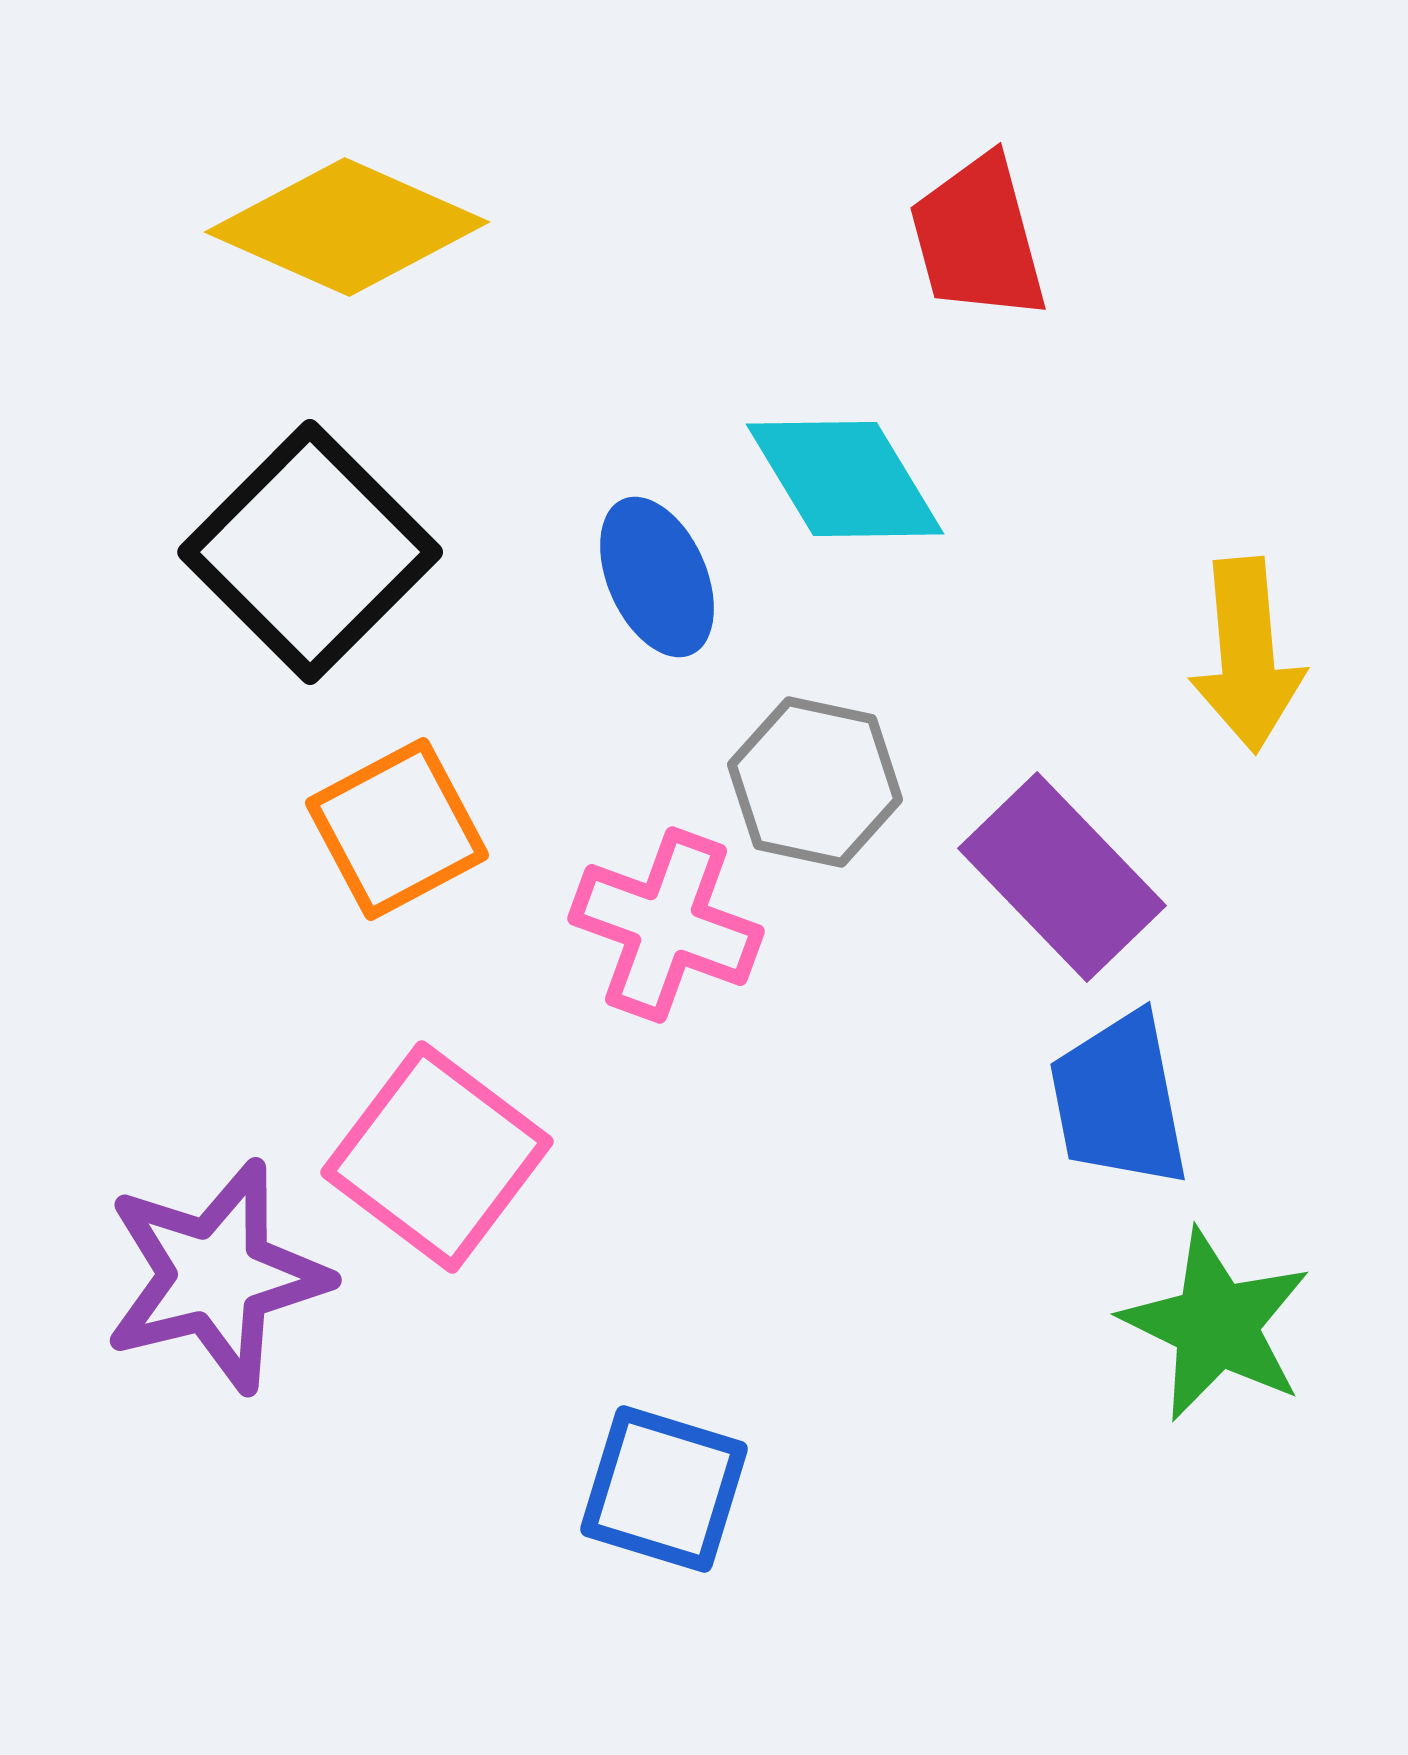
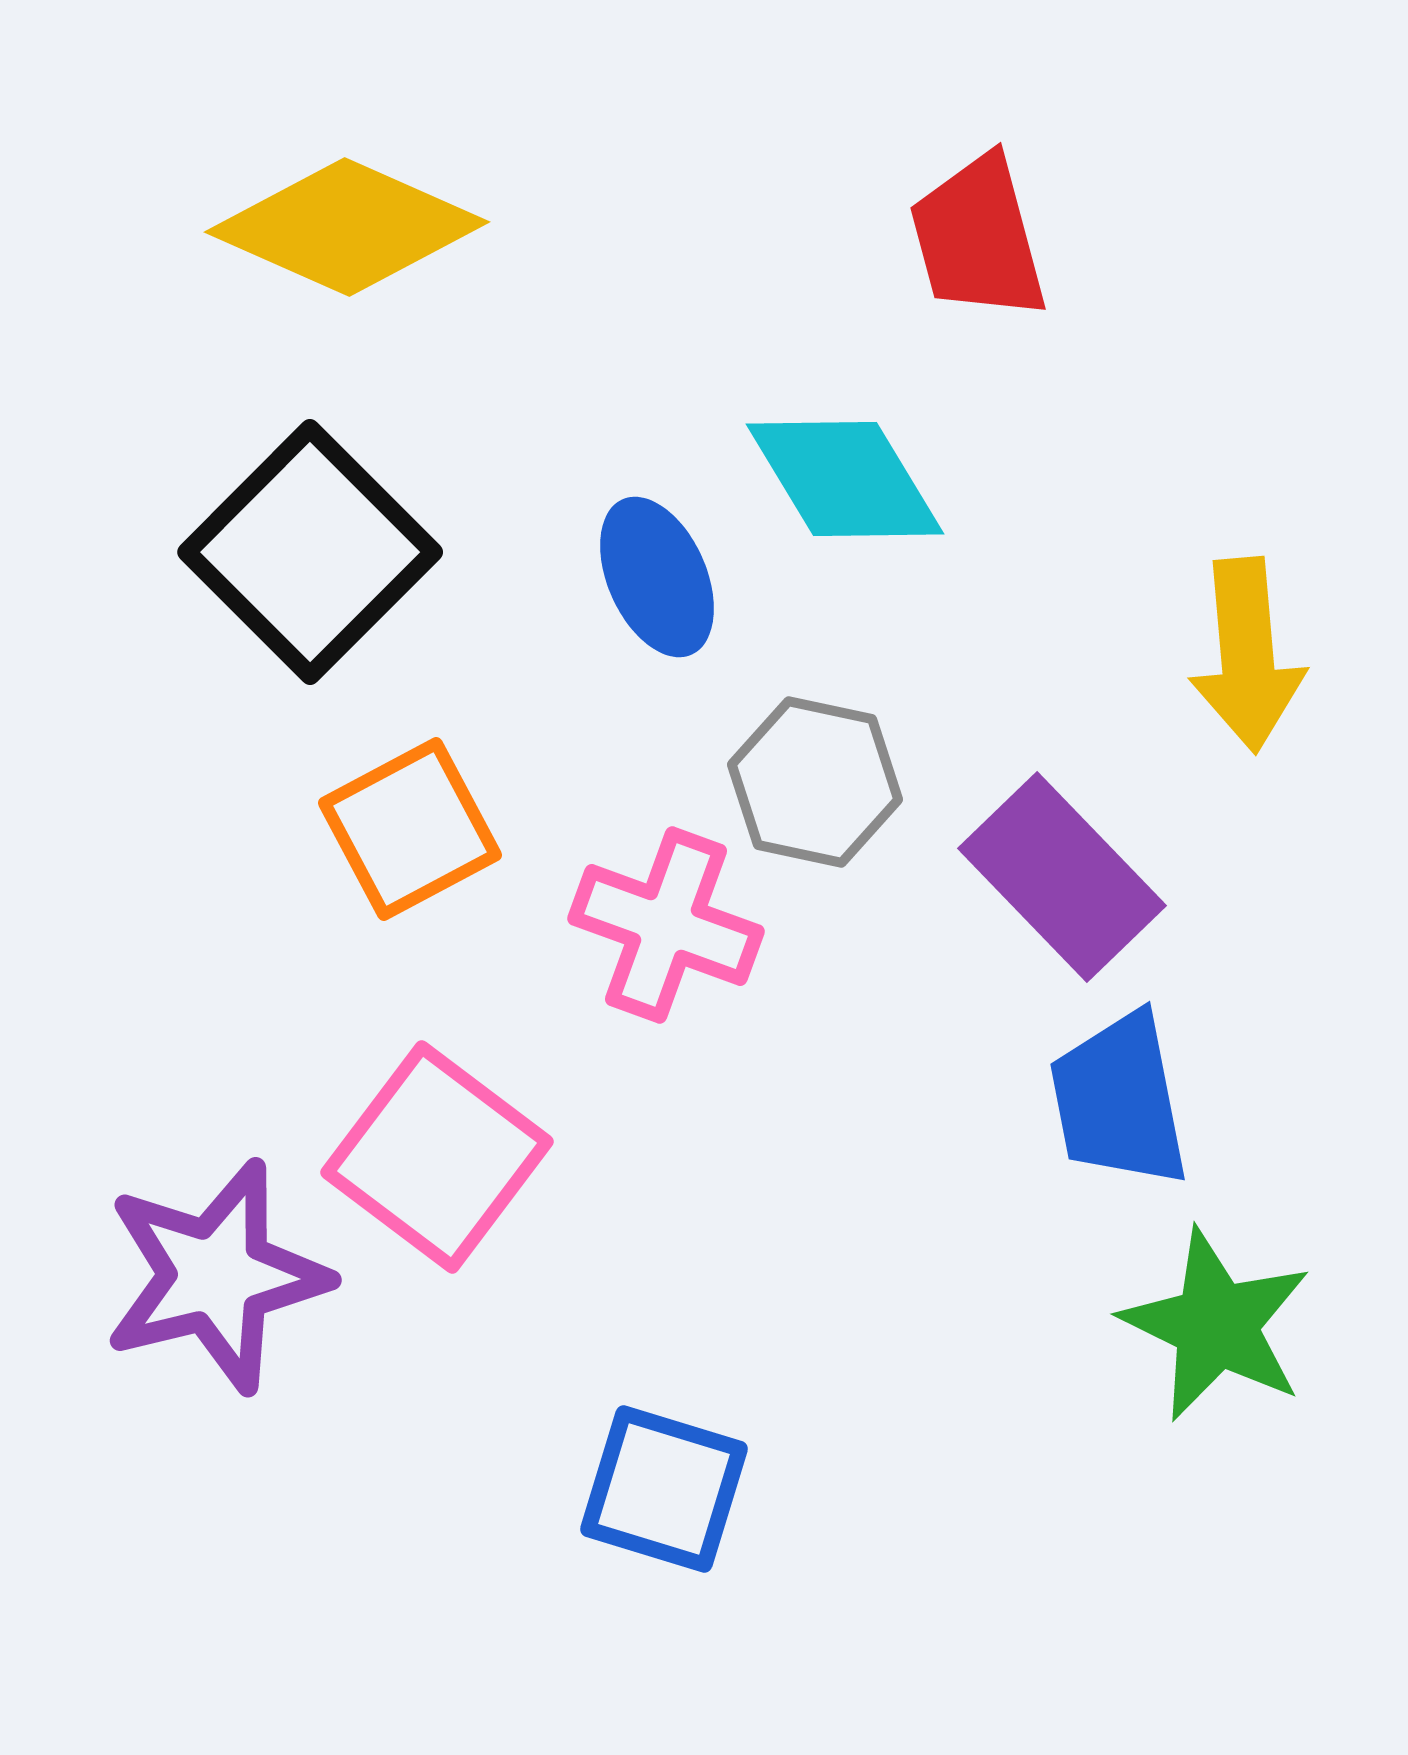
orange square: moved 13 px right
